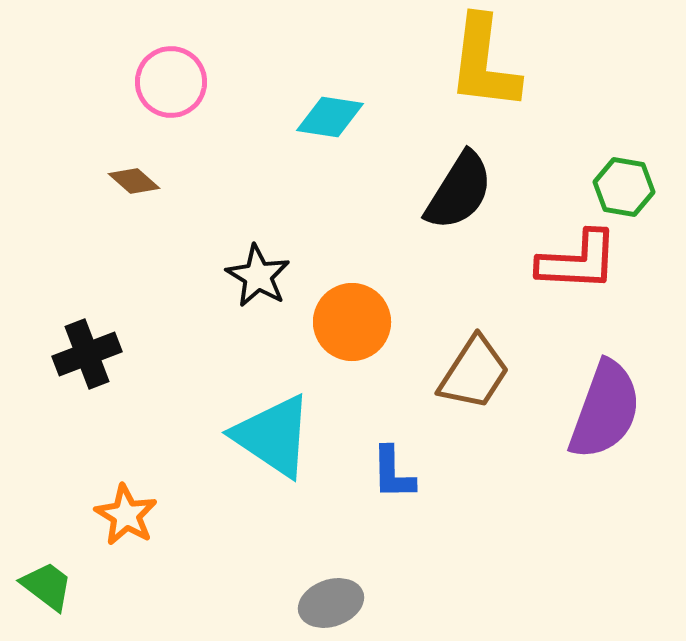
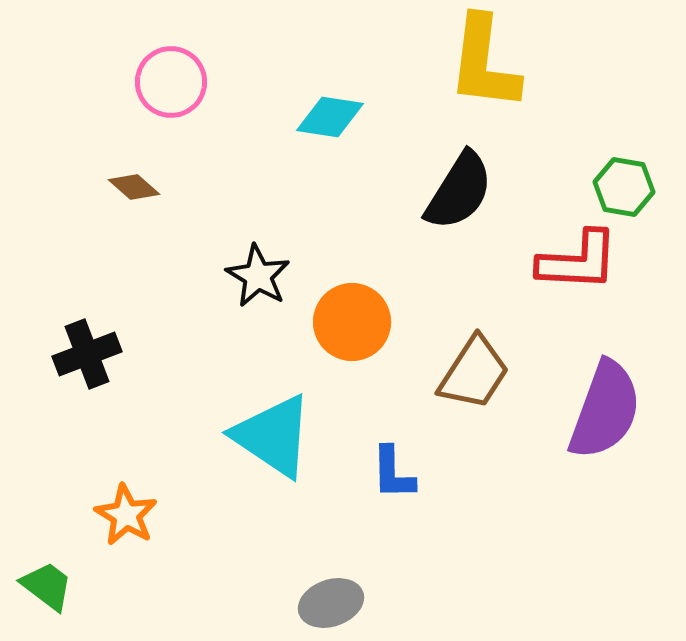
brown diamond: moved 6 px down
